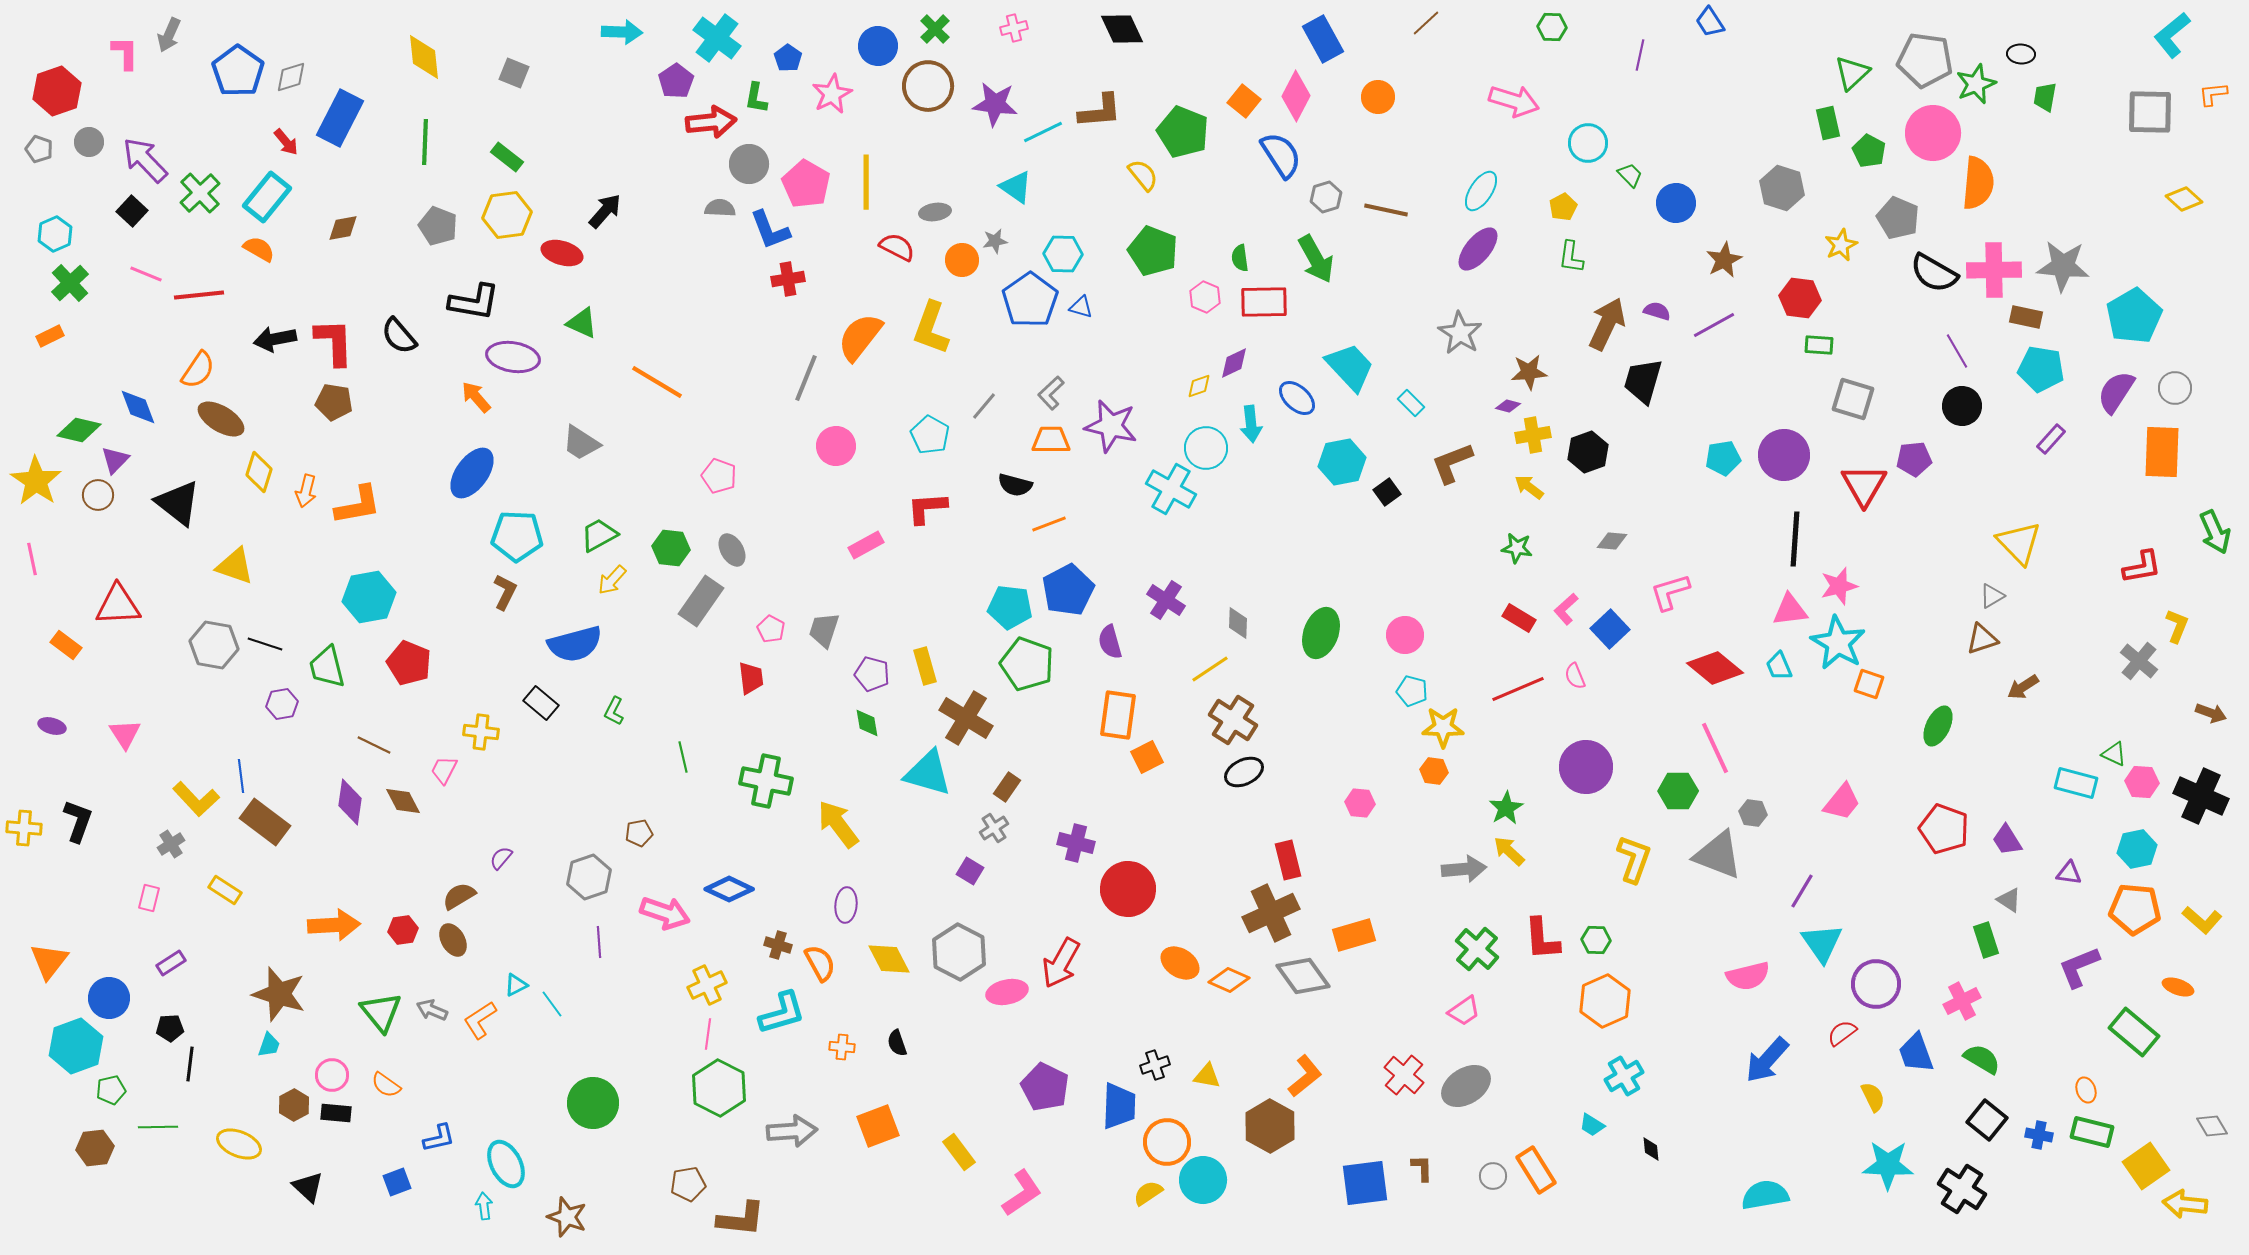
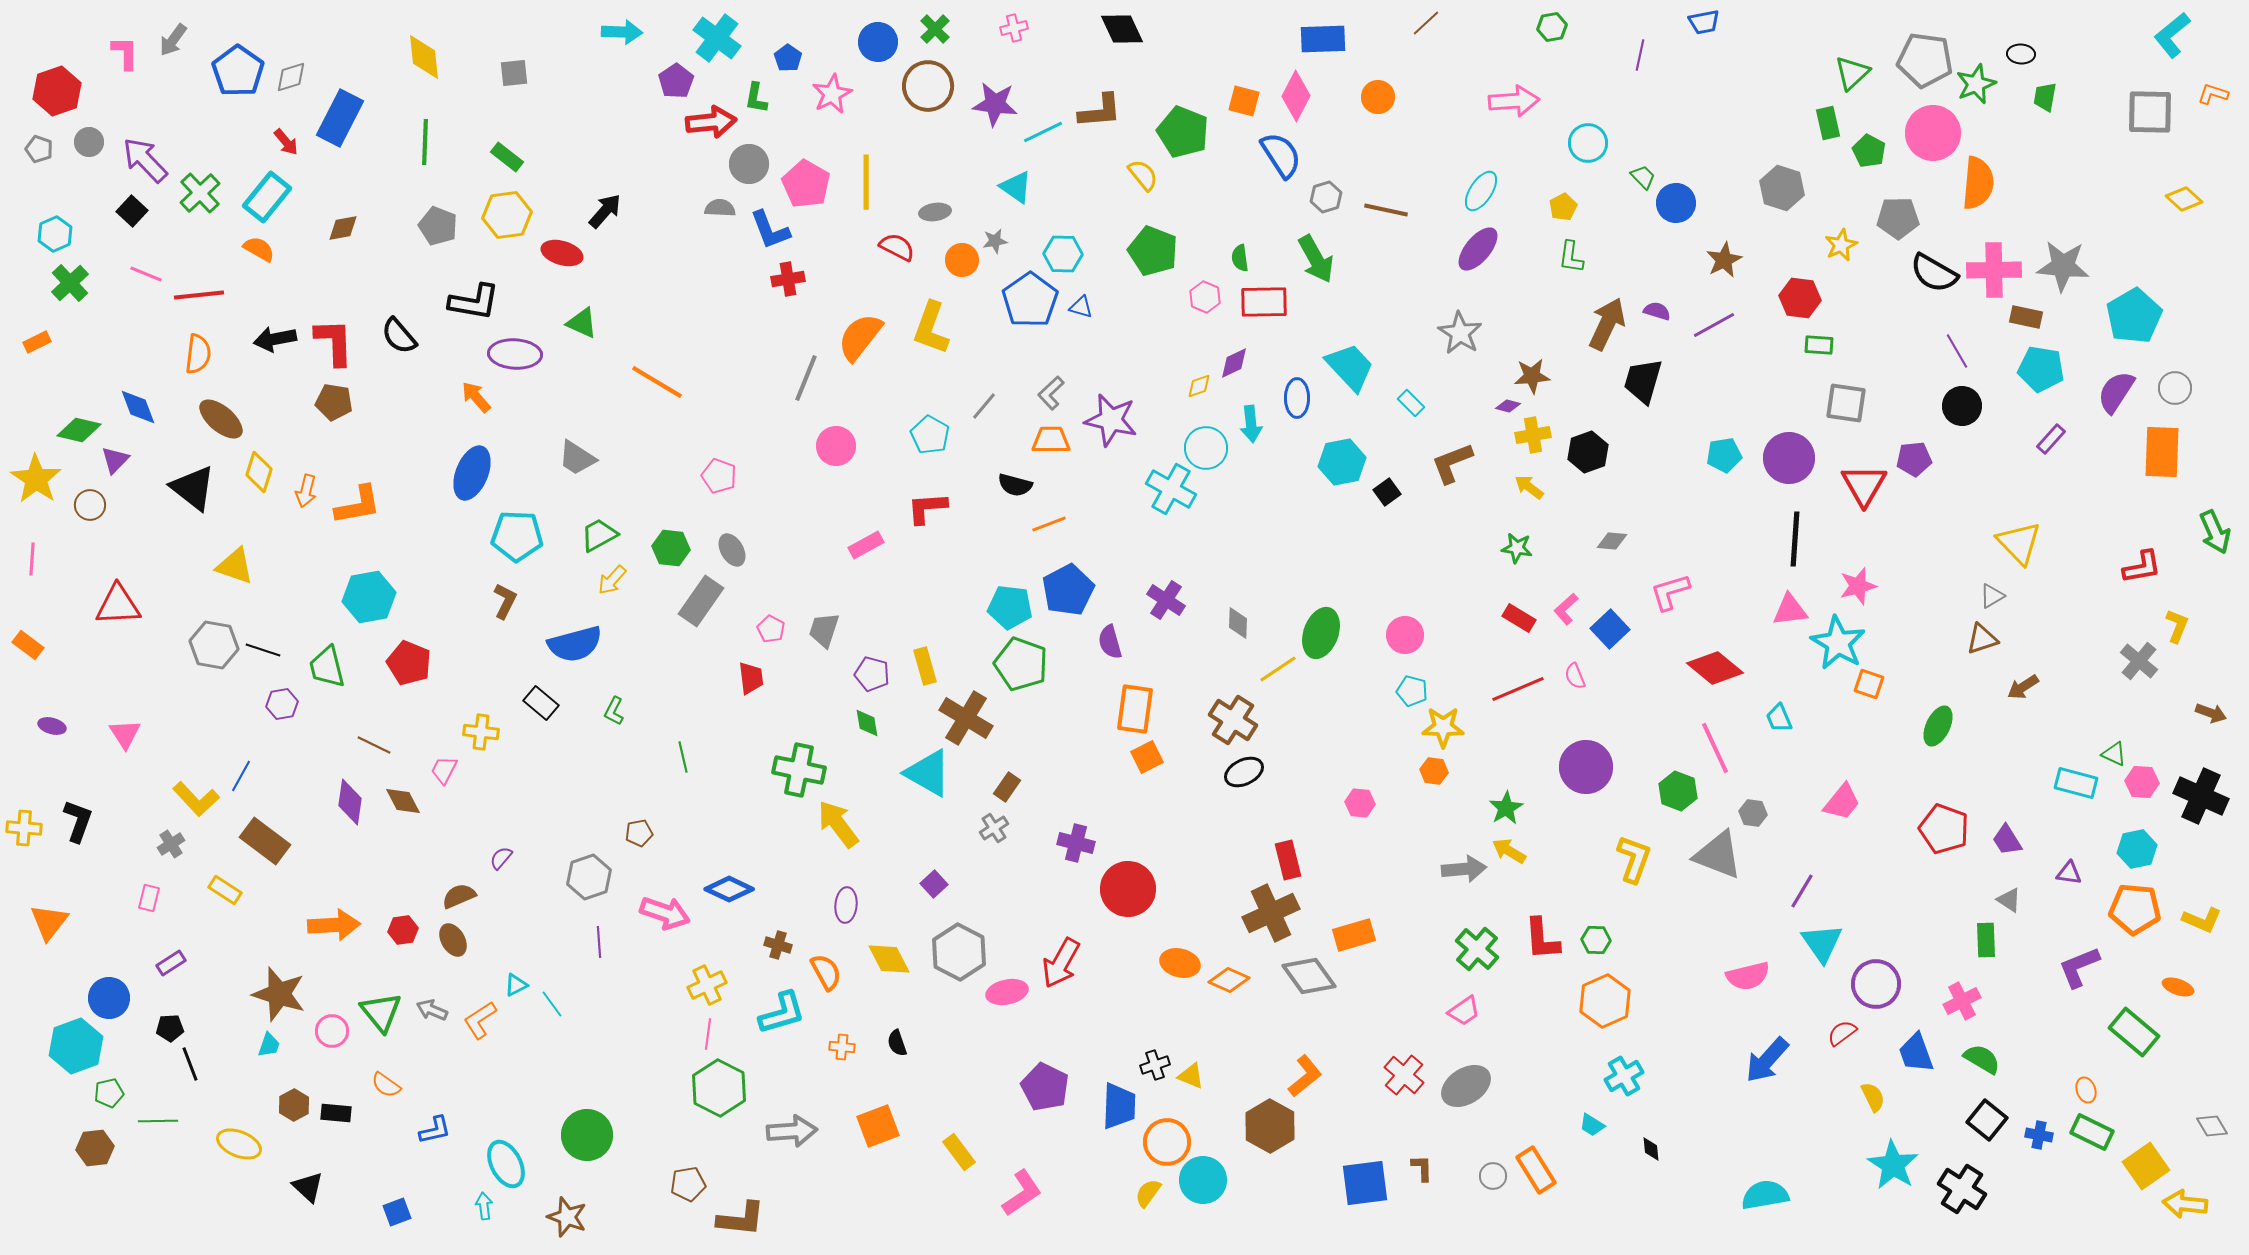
blue trapezoid at (1710, 22): moved 6 px left; rotated 68 degrees counterclockwise
green hexagon at (1552, 27): rotated 12 degrees counterclockwise
gray arrow at (169, 35): moved 4 px right, 5 px down; rotated 12 degrees clockwise
blue rectangle at (1323, 39): rotated 63 degrees counterclockwise
blue circle at (878, 46): moved 4 px up
gray square at (514, 73): rotated 28 degrees counterclockwise
orange L-shape at (2213, 94): rotated 24 degrees clockwise
orange square at (1244, 101): rotated 24 degrees counterclockwise
pink arrow at (1514, 101): rotated 21 degrees counterclockwise
green trapezoid at (1630, 175): moved 13 px right, 2 px down
gray pentagon at (1898, 218): rotated 24 degrees counterclockwise
orange rectangle at (50, 336): moved 13 px left, 6 px down
purple ellipse at (513, 357): moved 2 px right, 3 px up; rotated 6 degrees counterclockwise
orange semicircle at (198, 370): moved 16 px up; rotated 27 degrees counterclockwise
brown star at (1529, 372): moved 3 px right, 4 px down
blue ellipse at (1297, 398): rotated 48 degrees clockwise
gray square at (1853, 399): moved 7 px left, 4 px down; rotated 9 degrees counterclockwise
brown ellipse at (221, 419): rotated 9 degrees clockwise
purple star at (1111, 426): moved 6 px up
gray trapezoid at (581, 443): moved 4 px left, 15 px down
purple circle at (1784, 455): moved 5 px right, 3 px down
cyan pentagon at (1723, 458): moved 1 px right, 3 px up
blue ellipse at (472, 473): rotated 14 degrees counterclockwise
yellow star at (36, 481): moved 2 px up
brown circle at (98, 495): moved 8 px left, 10 px down
black triangle at (178, 503): moved 15 px right, 15 px up
pink line at (32, 559): rotated 16 degrees clockwise
pink star at (1839, 586): moved 19 px right
brown L-shape at (505, 592): moved 9 px down
black line at (265, 644): moved 2 px left, 6 px down
orange rectangle at (66, 645): moved 38 px left
green pentagon at (1027, 664): moved 6 px left
cyan trapezoid at (1779, 666): moved 52 px down
yellow line at (1210, 669): moved 68 px right
orange rectangle at (1118, 715): moved 17 px right, 6 px up
cyan triangle at (928, 773): rotated 14 degrees clockwise
blue line at (241, 776): rotated 36 degrees clockwise
green cross at (766, 781): moved 33 px right, 11 px up
green hexagon at (1678, 791): rotated 21 degrees clockwise
brown rectangle at (265, 822): moved 19 px down
yellow arrow at (1509, 851): rotated 12 degrees counterclockwise
purple square at (970, 871): moved 36 px left, 13 px down; rotated 16 degrees clockwise
brown semicircle at (459, 896): rotated 8 degrees clockwise
yellow L-shape at (2202, 920): rotated 18 degrees counterclockwise
green rectangle at (1986, 940): rotated 16 degrees clockwise
orange triangle at (49, 961): moved 39 px up
orange semicircle at (820, 963): moved 6 px right, 9 px down
orange ellipse at (1180, 963): rotated 18 degrees counterclockwise
gray diamond at (1303, 976): moved 6 px right
black line at (190, 1064): rotated 28 degrees counterclockwise
pink circle at (332, 1075): moved 44 px up
yellow triangle at (1207, 1076): moved 16 px left; rotated 12 degrees clockwise
green pentagon at (111, 1090): moved 2 px left, 3 px down
green circle at (593, 1103): moved 6 px left, 32 px down
green line at (158, 1127): moved 6 px up
green rectangle at (2092, 1132): rotated 12 degrees clockwise
blue L-shape at (439, 1138): moved 4 px left, 8 px up
cyan star at (1888, 1165): moved 5 px right; rotated 30 degrees clockwise
blue square at (397, 1182): moved 30 px down
yellow semicircle at (1148, 1193): rotated 20 degrees counterclockwise
